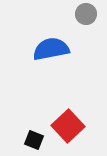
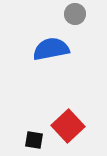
gray circle: moved 11 px left
black square: rotated 12 degrees counterclockwise
